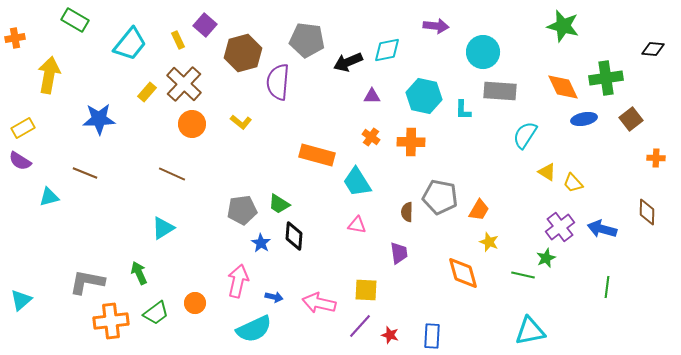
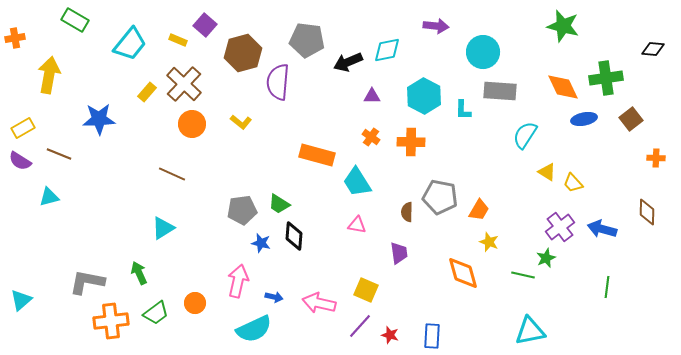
yellow rectangle at (178, 40): rotated 42 degrees counterclockwise
cyan hexagon at (424, 96): rotated 16 degrees clockwise
brown line at (85, 173): moved 26 px left, 19 px up
blue star at (261, 243): rotated 18 degrees counterclockwise
yellow square at (366, 290): rotated 20 degrees clockwise
